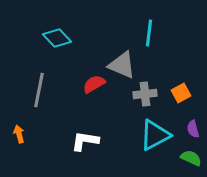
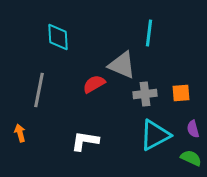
cyan diamond: moved 1 px right, 1 px up; rotated 40 degrees clockwise
orange square: rotated 24 degrees clockwise
orange arrow: moved 1 px right, 1 px up
